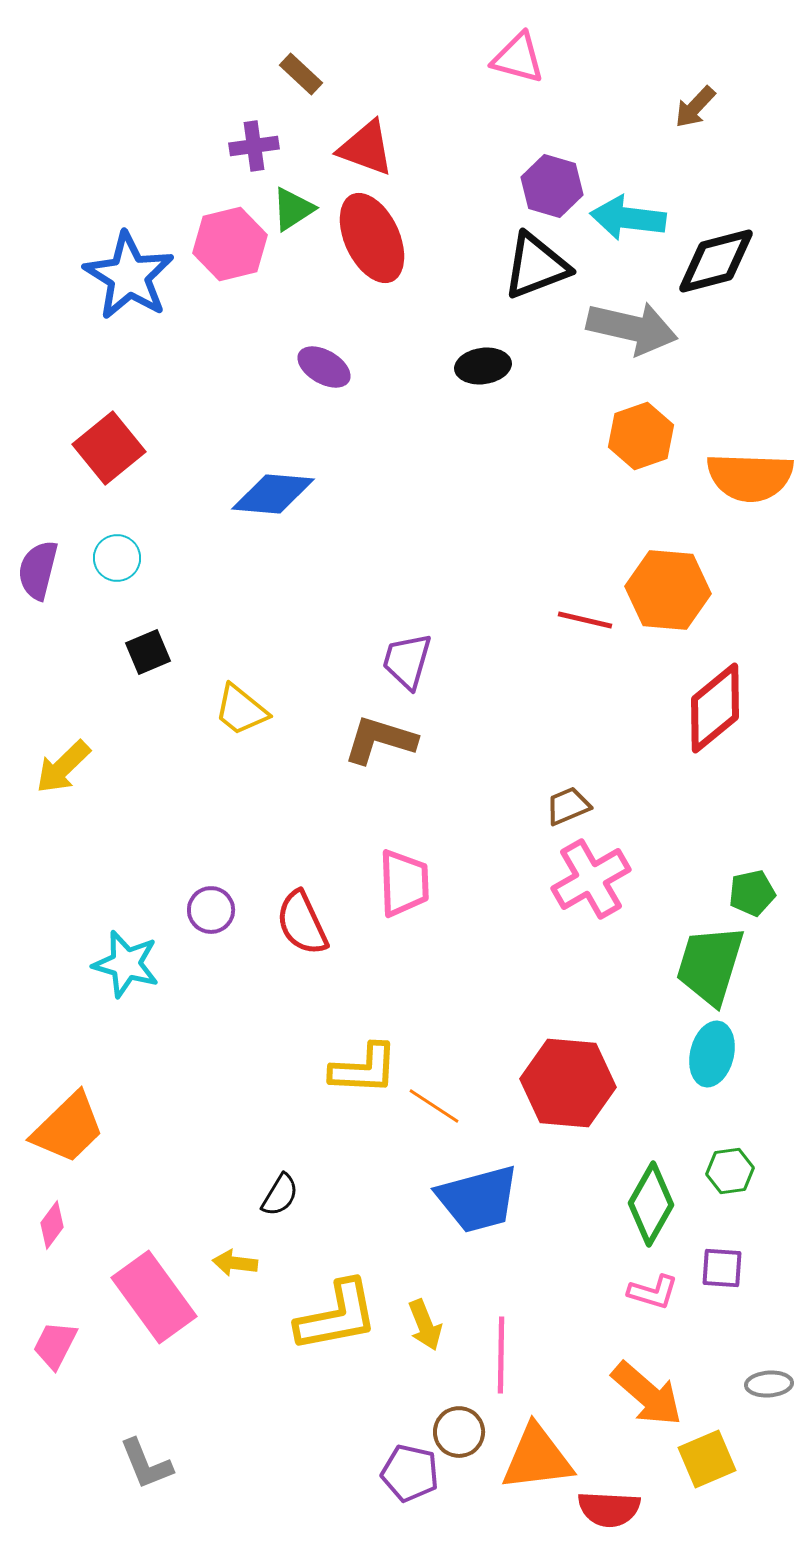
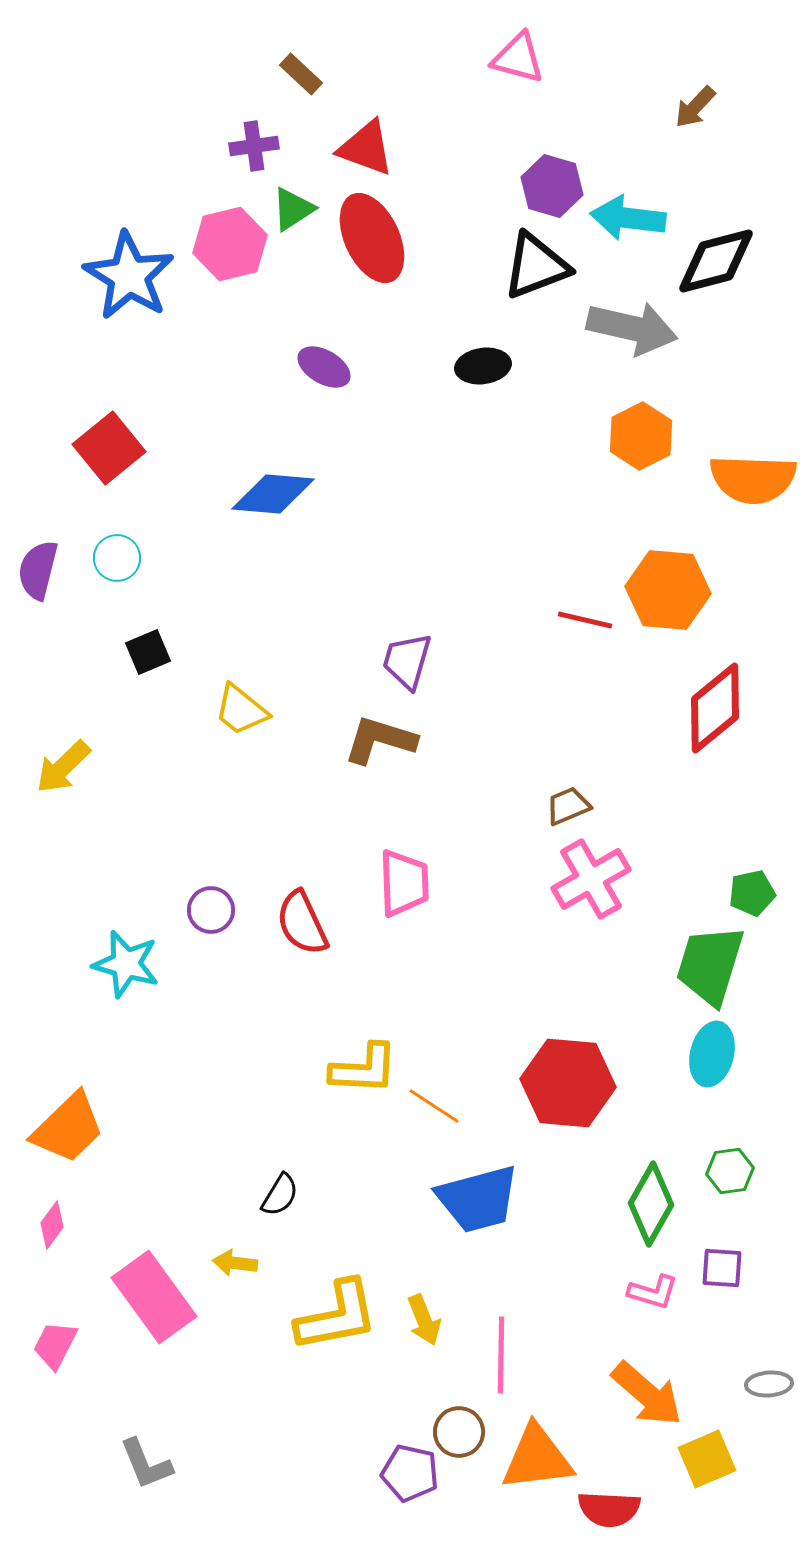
orange hexagon at (641, 436): rotated 8 degrees counterclockwise
orange semicircle at (750, 477): moved 3 px right, 2 px down
yellow arrow at (425, 1325): moved 1 px left, 5 px up
